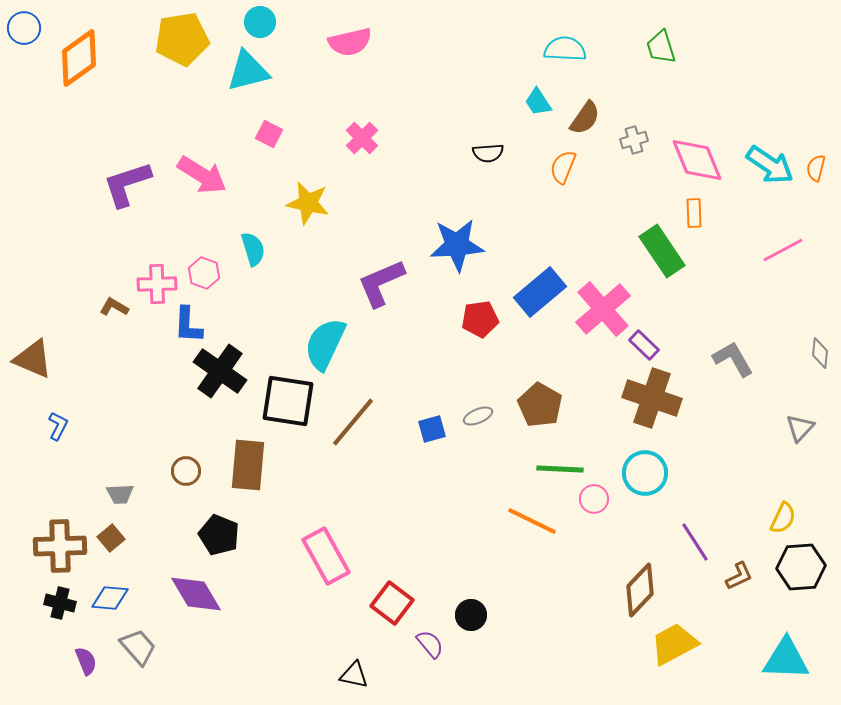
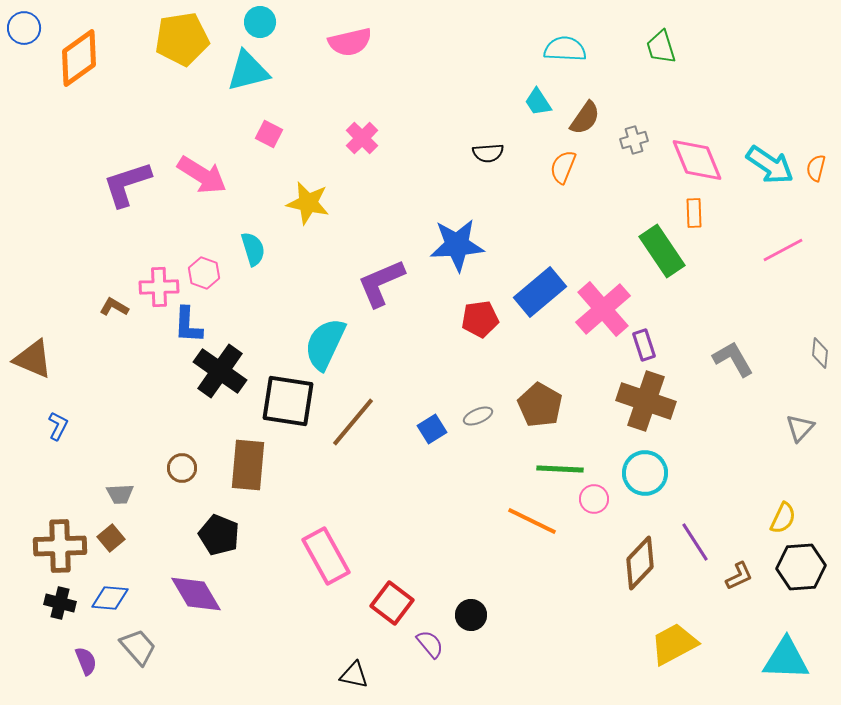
pink cross at (157, 284): moved 2 px right, 3 px down
purple rectangle at (644, 345): rotated 28 degrees clockwise
brown cross at (652, 398): moved 6 px left, 3 px down
blue square at (432, 429): rotated 16 degrees counterclockwise
brown circle at (186, 471): moved 4 px left, 3 px up
brown diamond at (640, 590): moved 27 px up
